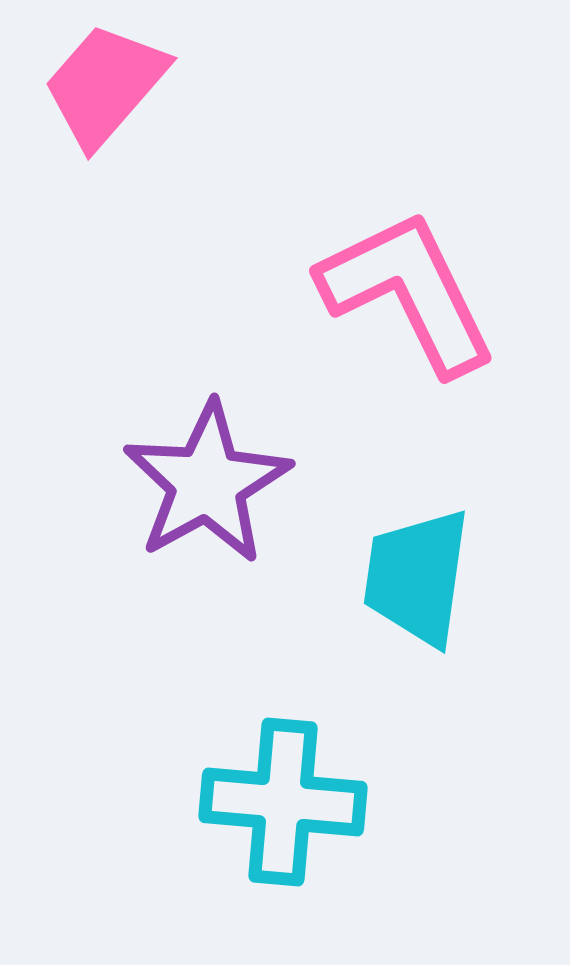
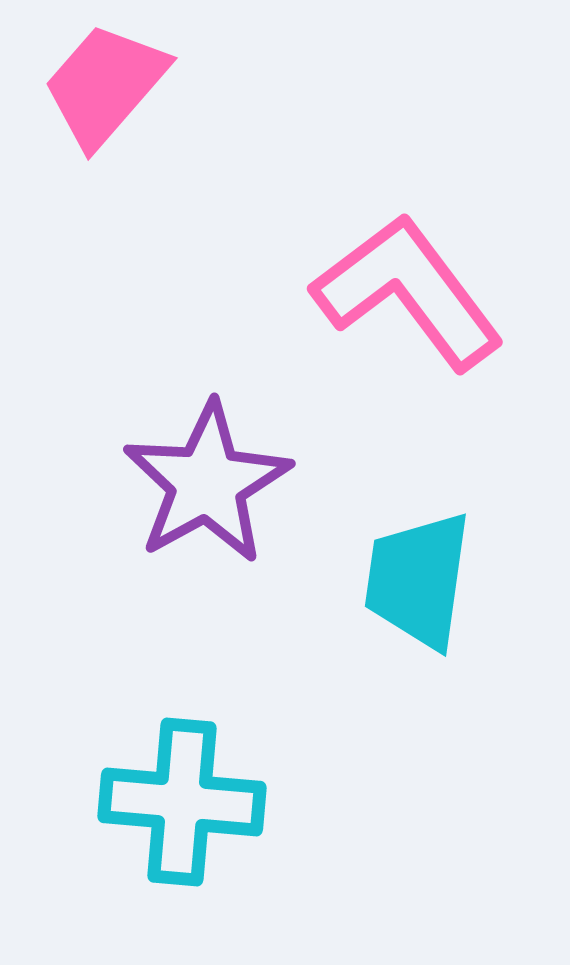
pink L-shape: rotated 11 degrees counterclockwise
cyan trapezoid: moved 1 px right, 3 px down
cyan cross: moved 101 px left
